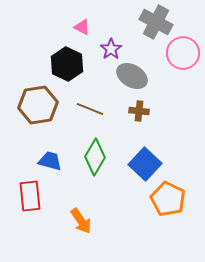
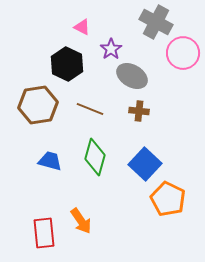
green diamond: rotated 15 degrees counterclockwise
red rectangle: moved 14 px right, 37 px down
